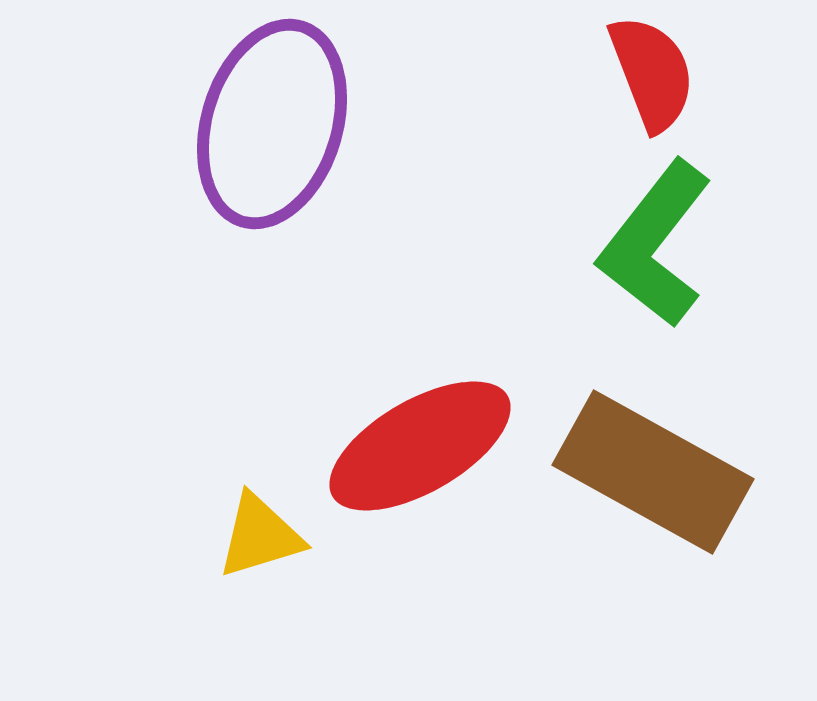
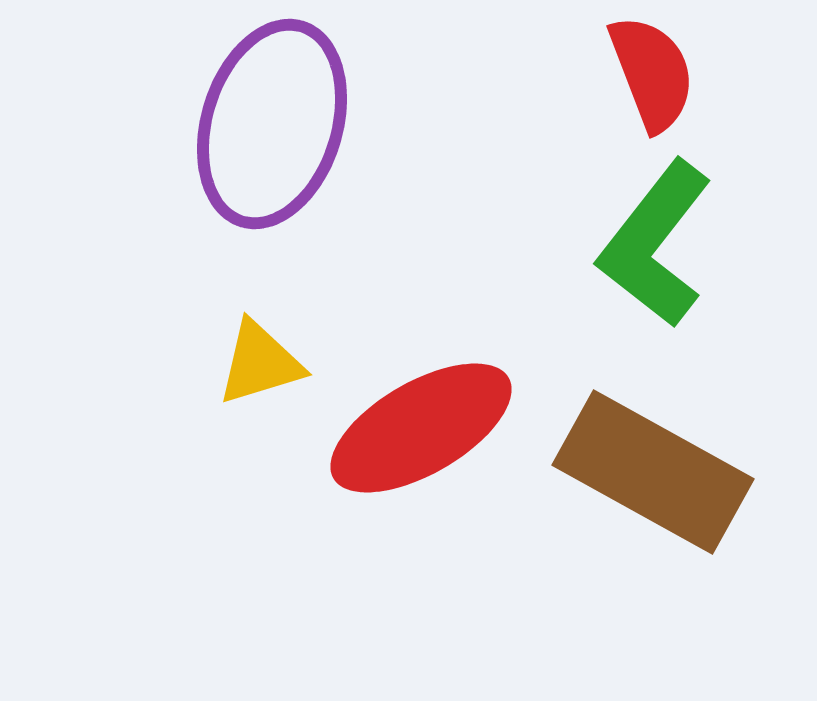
red ellipse: moved 1 px right, 18 px up
yellow triangle: moved 173 px up
